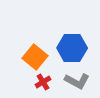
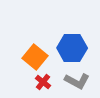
red cross: rotated 21 degrees counterclockwise
